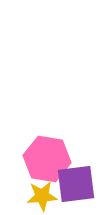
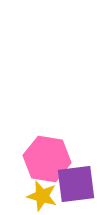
yellow star: rotated 20 degrees clockwise
